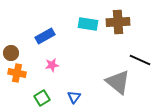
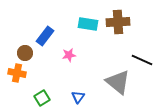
blue rectangle: rotated 24 degrees counterclockwise
brown circle: moved 14 px right
black line: moved 2 px right
pink star: moved 17 px right, 10 px up
blue triangle: moved 4 px right
